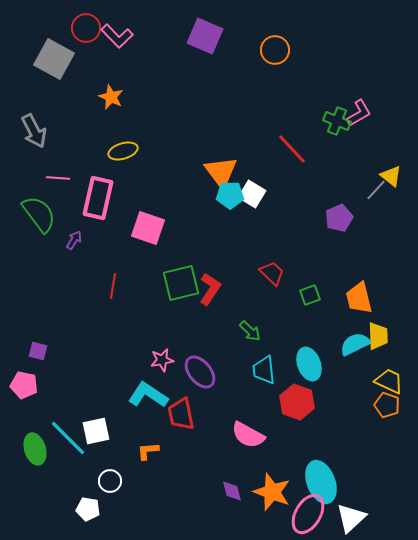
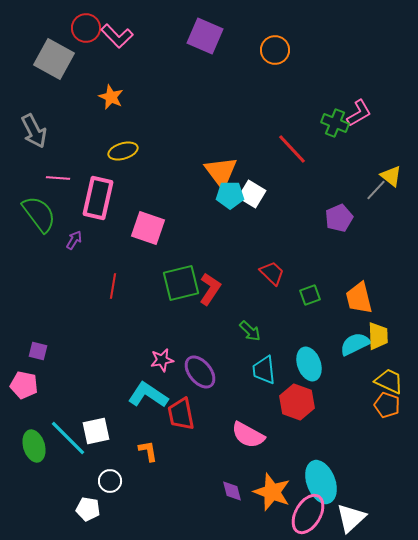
green cross at (337, 121): moved 2 px left, 2 px down
green ellipse at (35, 449): moved 1 px left, 3 px up
orange L-shape at (148, 451): rotated 85 degrees clockwise
